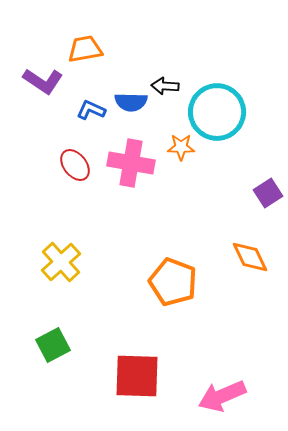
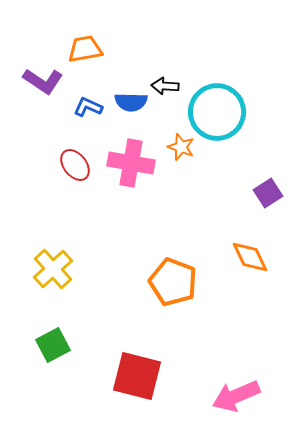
blue L-shape: moved 3 px left, 3 px up
orange star: rotated 20 degrees clockwise
yellow cross: moved 8 px left, 7 px down
red square: rotated 12 degrees clockwise
pink arrow: moved 14 px right
